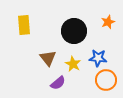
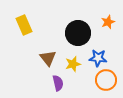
yellow rectangle: rotated 18 degrees counterclockwise
black circle: moved 4 px right, 2 px down
yellow star: rotated 28 degrees clockwise
purple semicircle: rotated 63 degrees counterclockwise
